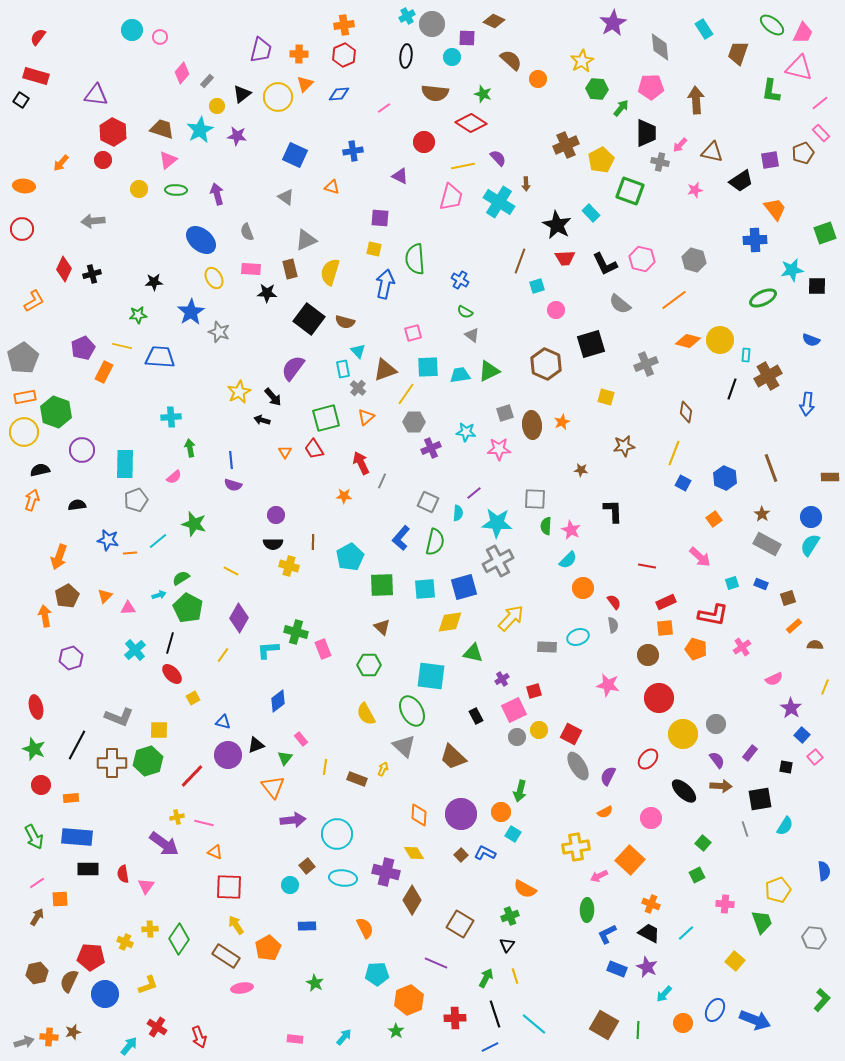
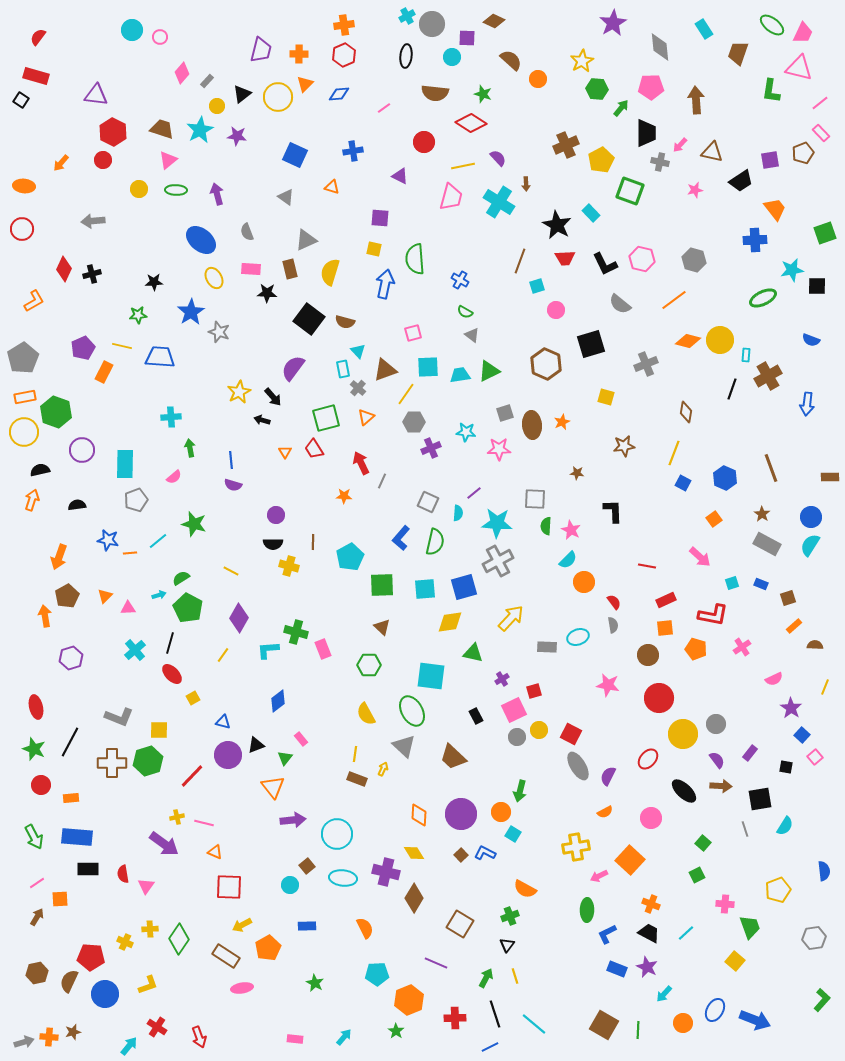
brown star at (581, 470): moved 4 px left, 3 px down
orange circle at (583, 588): moved 1 px right, 6 px up
red rectangle at (666, 602): moved 2 px up
black line at (77, 745): moved 7 px left, 3 px up
yellow line at (325, 767): moved 30 px right, 13 px up
brown diamond at (412, 900): moved 2 px right, 2 px up
green trapezoid at (762, 922): moved 12 px left, 5 px down
yellow arrow at (236, 925): moved 6 px right; rotated 84 degrees counterclockwise
gray hexagon at (814, 938): rotated 15 degrees counterclockwise
